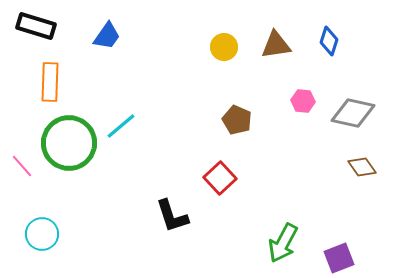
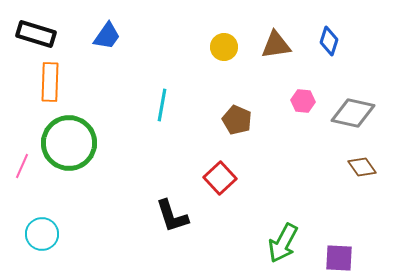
black rectangle: moved 8 px down
cyan line: moved 41 px right, 21 px up; rotated 40 degrees counterclockwise
pink line: rotated 65 degrees clockwise
purple square: rotated 24 degrees clockwise
